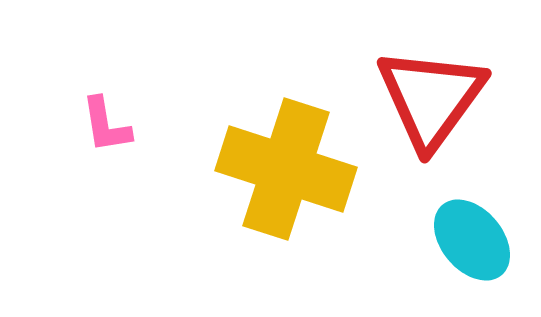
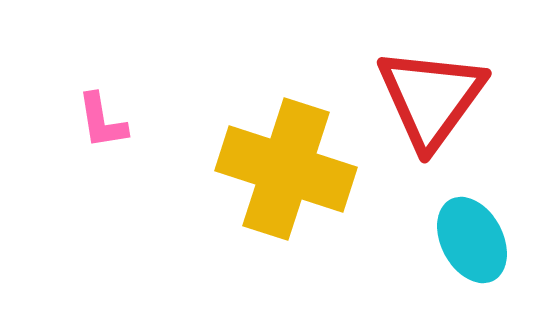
pink L-shape: moved 4 px left, 4 px up
cyan ellipse: rotated 12 degrees clockwise
